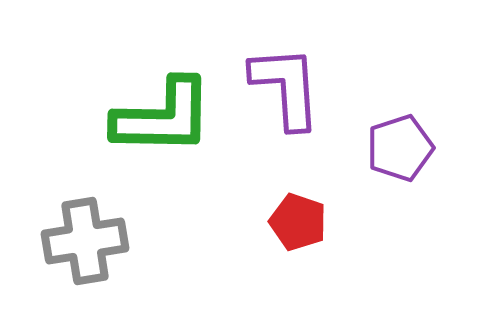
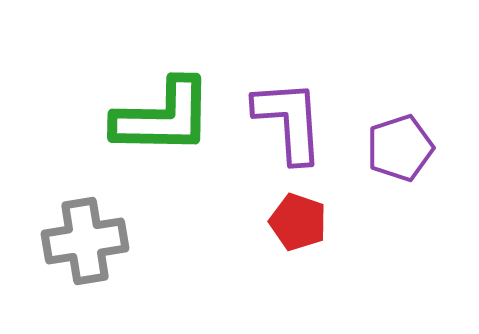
purple L-shape: moved 3 px right, 34 px down
